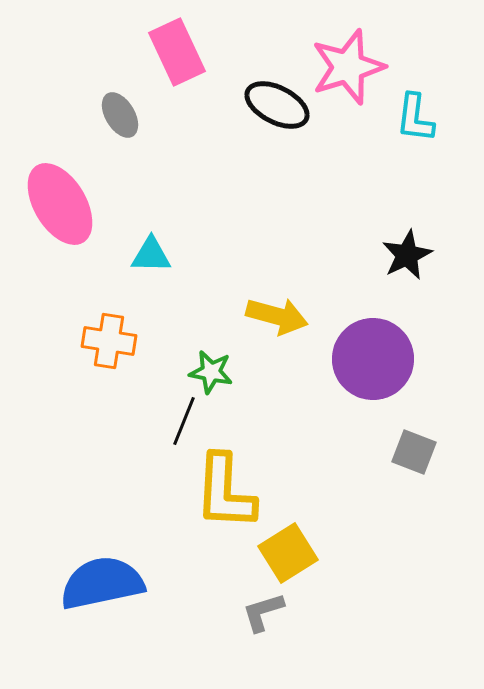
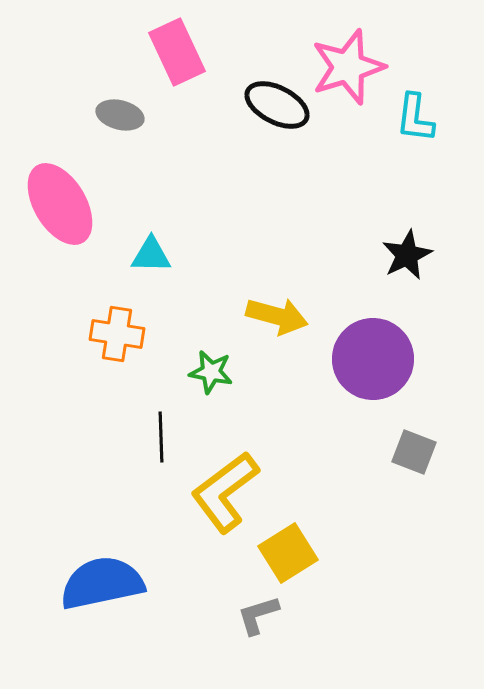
gray ellipse: rotated 45 degrees counterclockwise
orange cross: moved 8 px right, 7 px up
black line: moved 23 px left, 16 px down; rotated 24 degrees counterclockwise
yellow L-shape: rotated 50 degrees clockwise
gray L-shape: moved 5 px left, 3 px down
